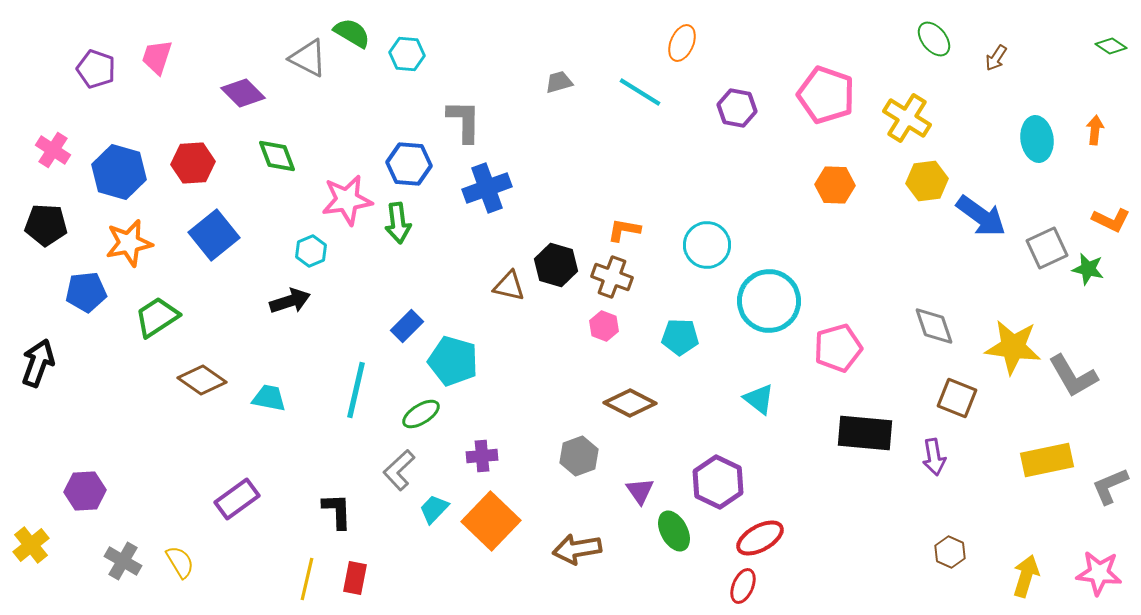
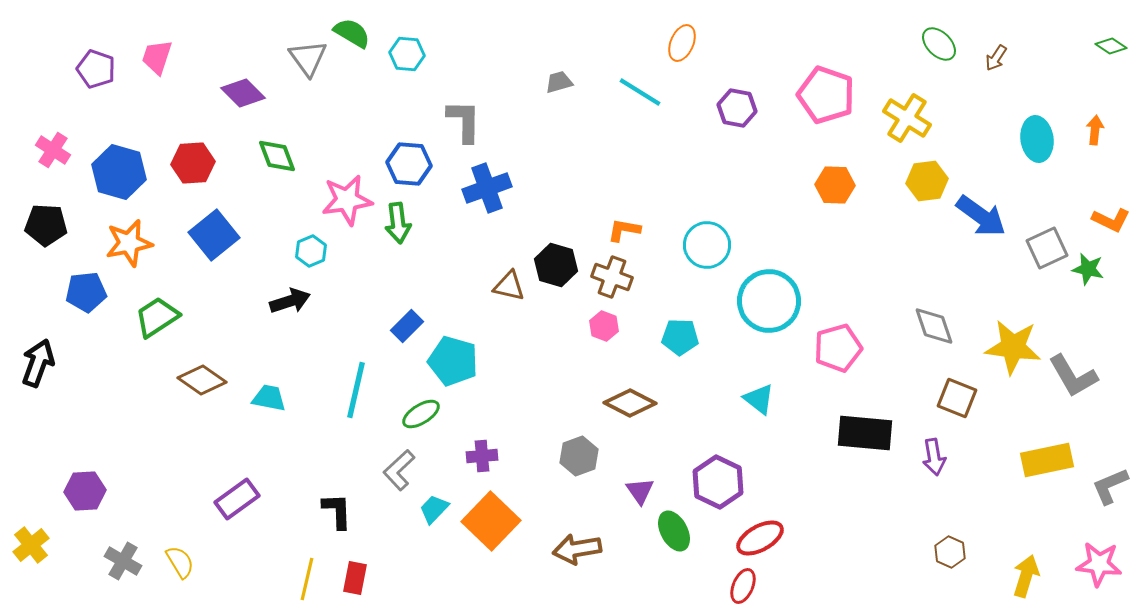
green ellipse at (934, 39): moved 5 px right, 5 px down; rotated 6 degrees counterclockwise
gray triangle at (308, 58): rotated 27 degrees clockwise
pink star at (1099, 573): moved 9 px up
